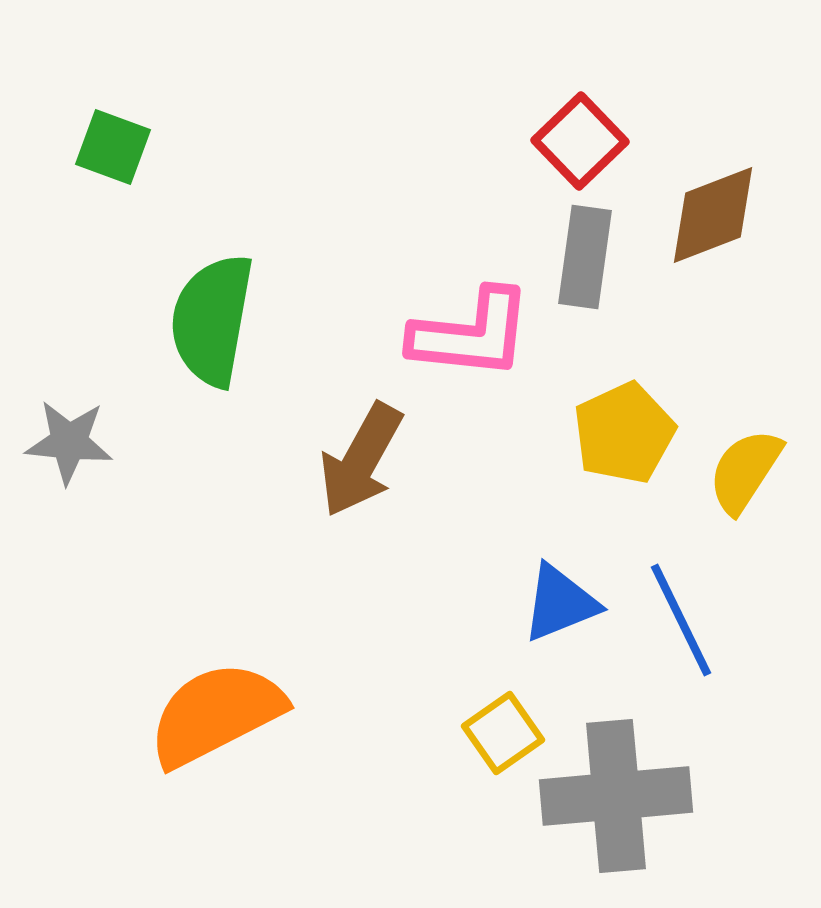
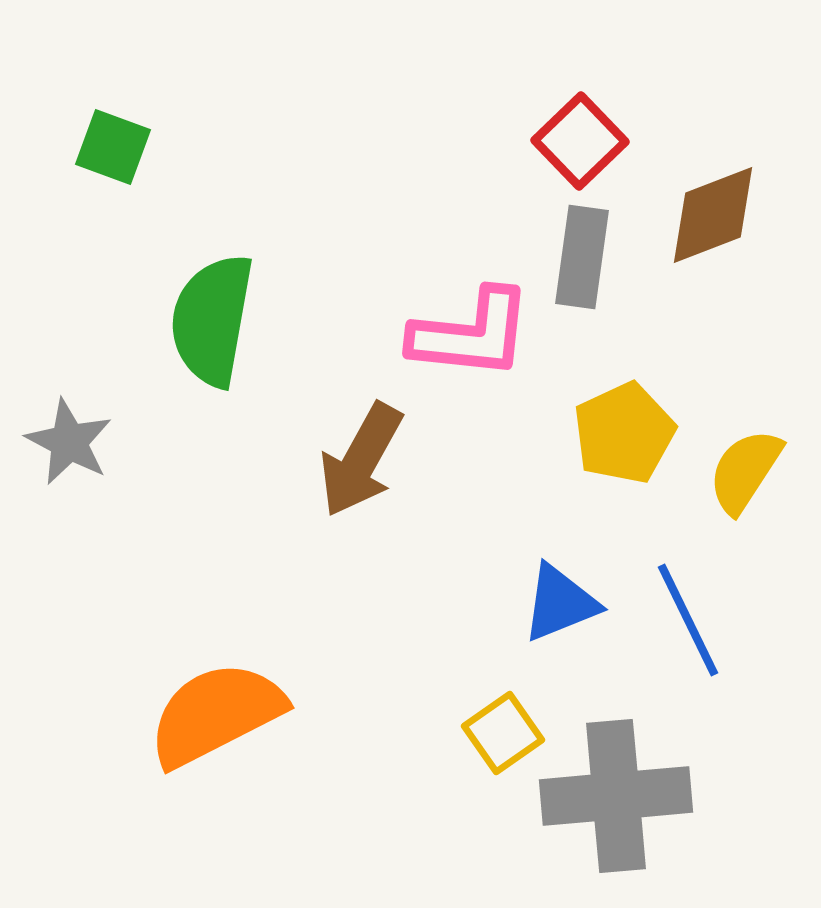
gray rectangle: moved 3 px left
gray star: rotated 22 degrees clockwise
blue line: moved 7 px right
